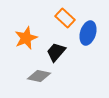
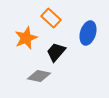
orange rectangle: moved 14 px left
